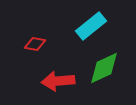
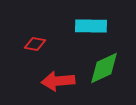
cyan rectangle: rotated 40 degrees clockwise
